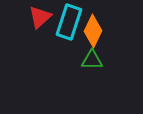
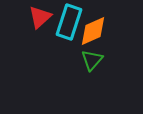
orange diamond: rotated 40 degrees clockwise
green triangle: rotated 50 degrees counterclockwise
